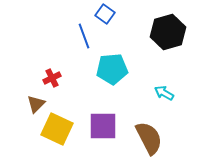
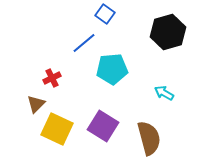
blue line: moved 7 px down; rotated 70 degrees clockwise
purple square: rotated 32 degrees clockwise
brown semicircle: rotated 12 degrees clockwise
